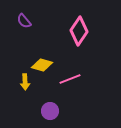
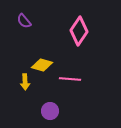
pink line: rotated 25 degrees clockwise
